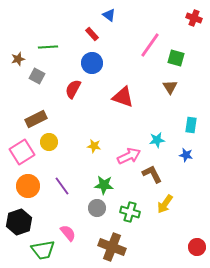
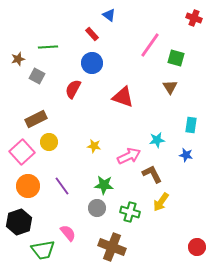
pink square: rotated 10 degrees counterclockwise
yellow arrow: moved 4 px left, 2 px up
